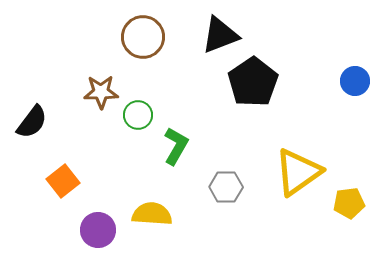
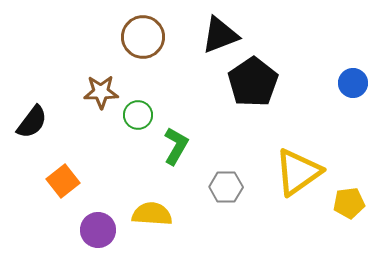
blue circle: moved 2 px left, 2 px down
